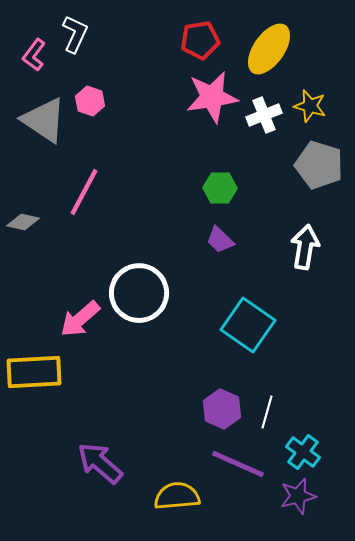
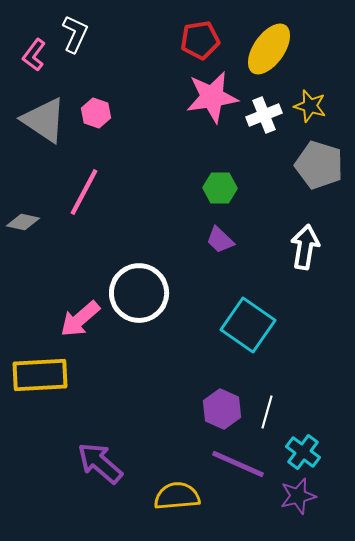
pink hexagon: moved 6 px right, 12 px down
yellow rectangle: moved 6 px right, 3 px down
